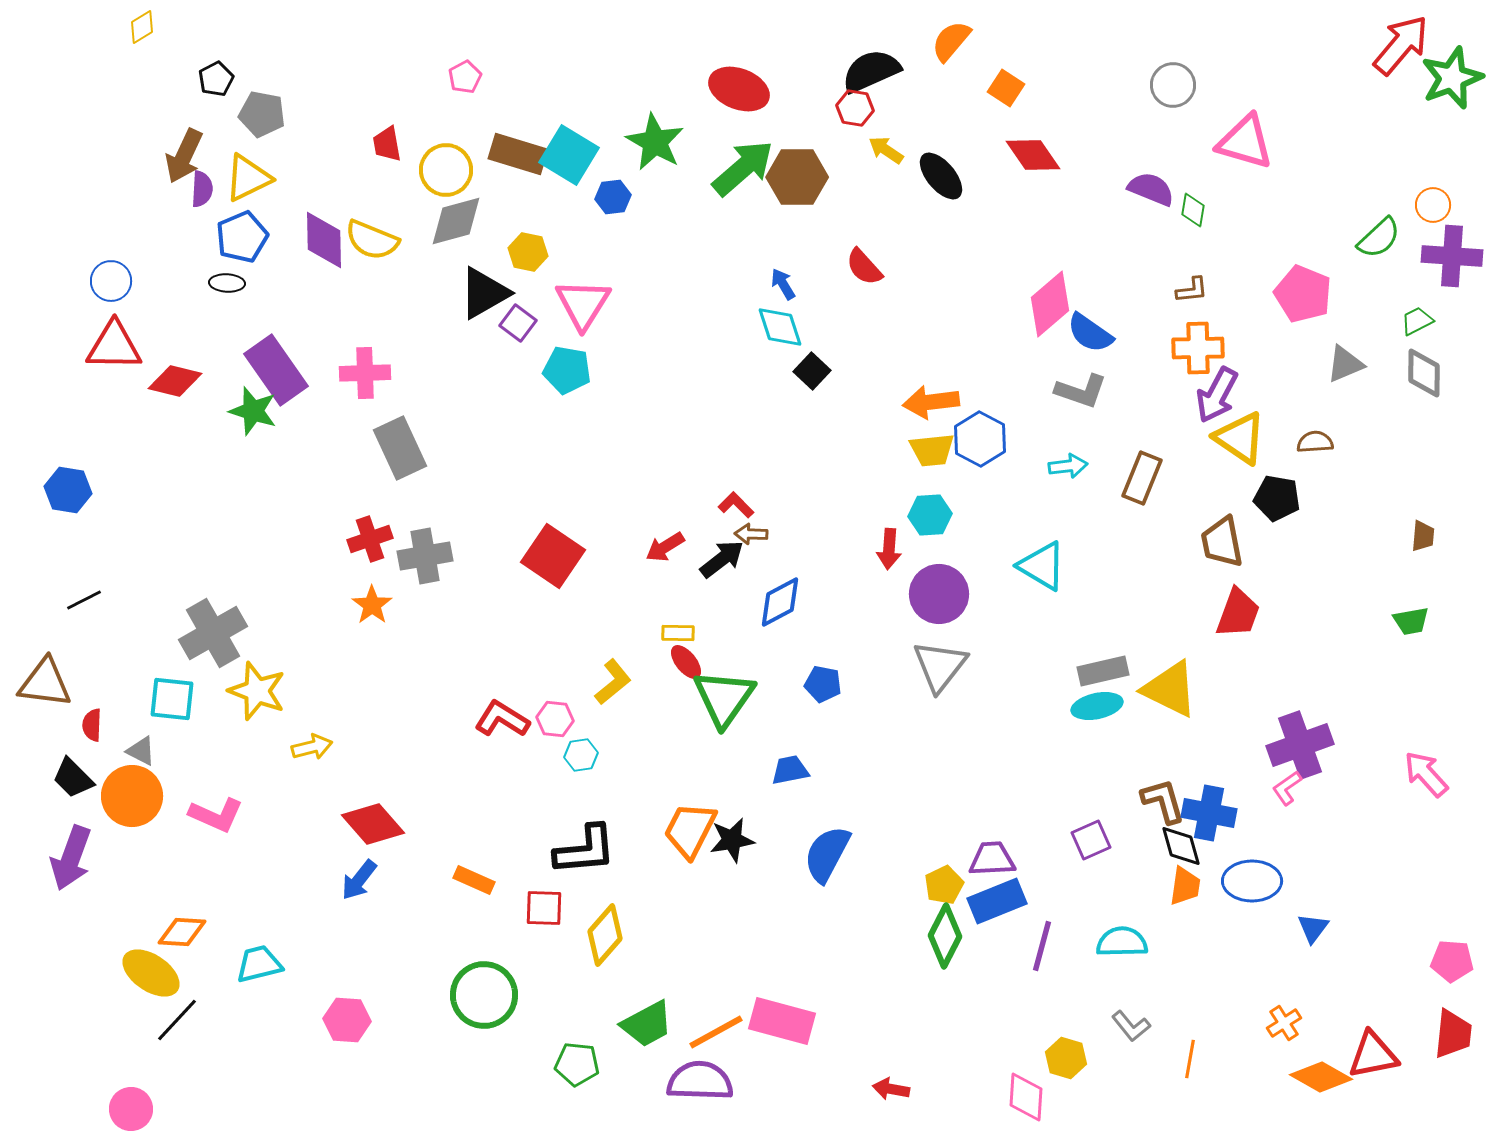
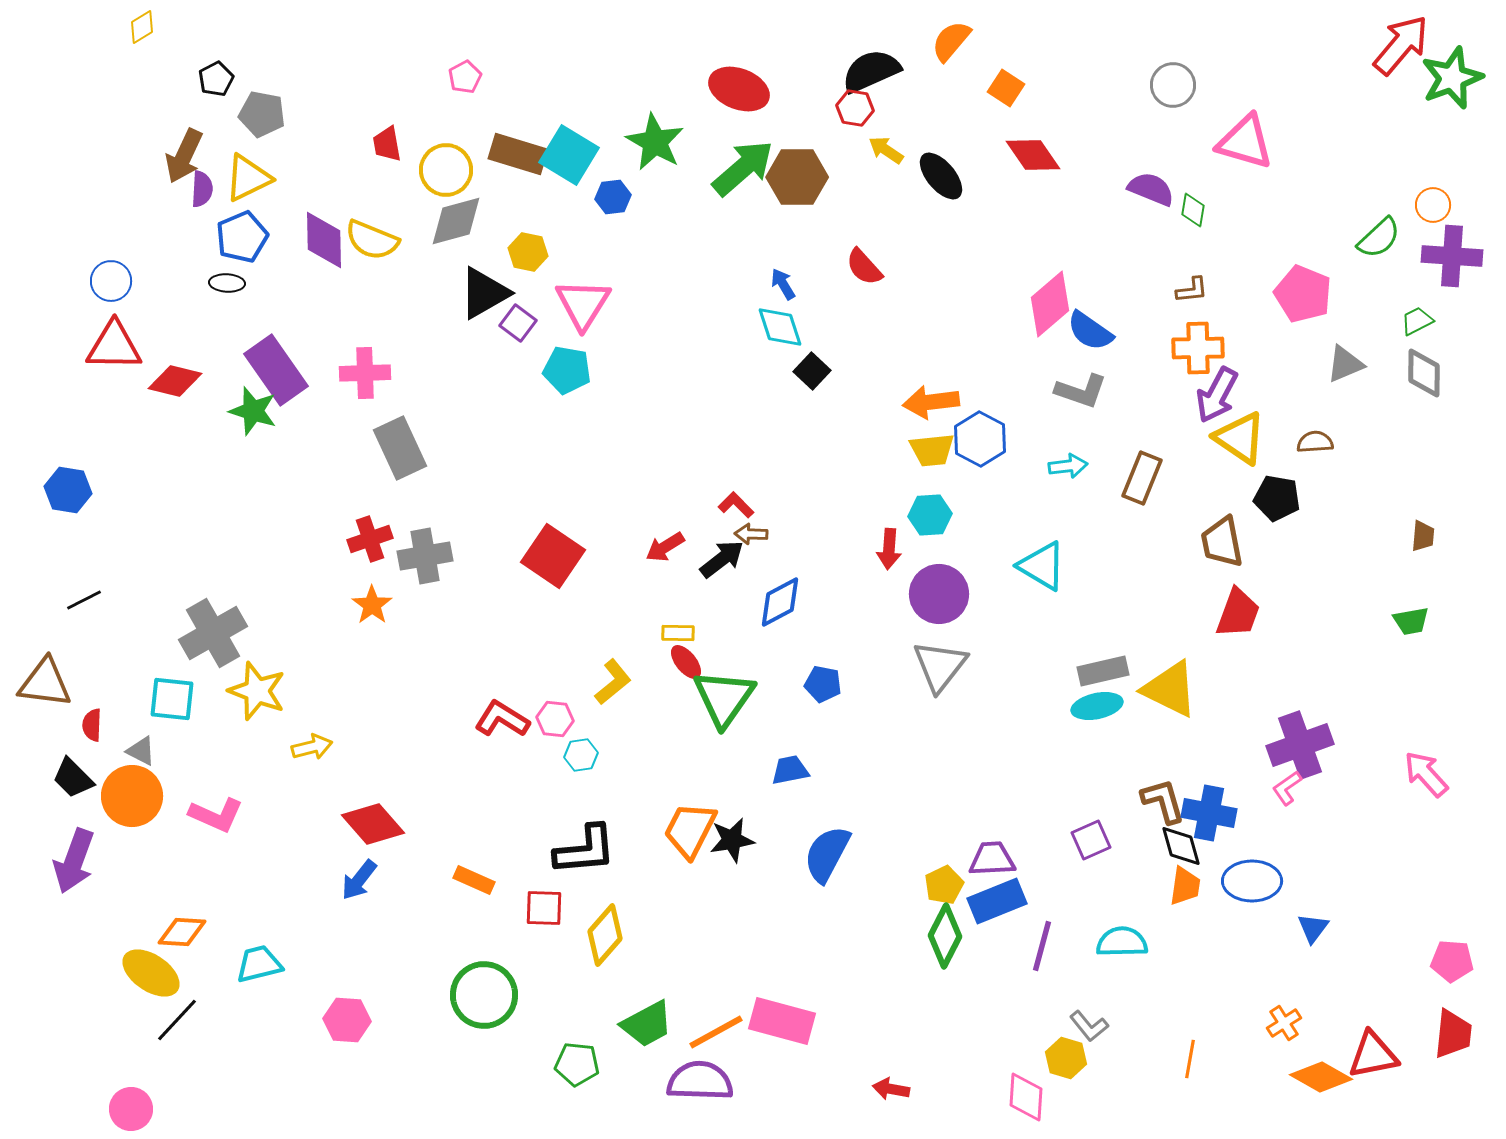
blue semicircle at (1090, 333): moved 2 px up
purple arrow at (71, 858): moved 3 px right, 3 px down
gray L-shape at (1131, 1026): moved 42 px left
